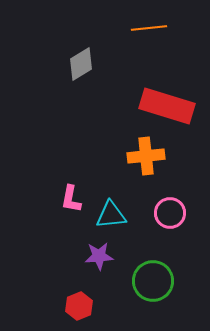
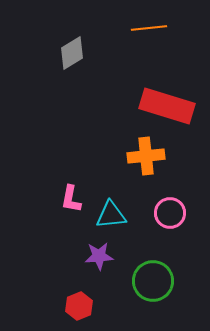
gray diamond: moved 9 px left, 11 px up
